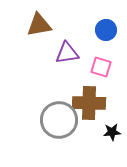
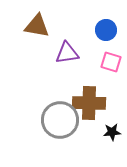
brown triangle: moved 2 px left, 1 px down; rotated 20 degrees clockwise
pink square: moved 10 px right, 5 px up
gray circle: moved 1 px right
